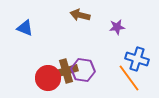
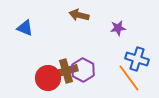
brown arrow: moved 1 px left
purple star: moved 1 px right, 1 px down
purple hexagon: rotated 20 degrees clockwise
